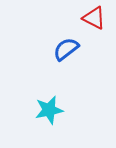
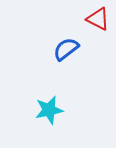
red triangle: moved 4 px right, 1 px down
